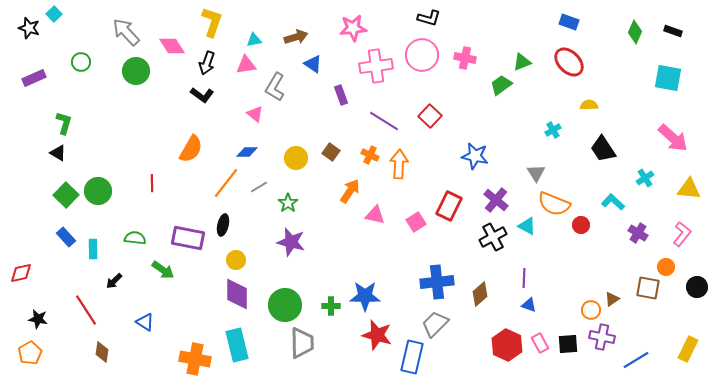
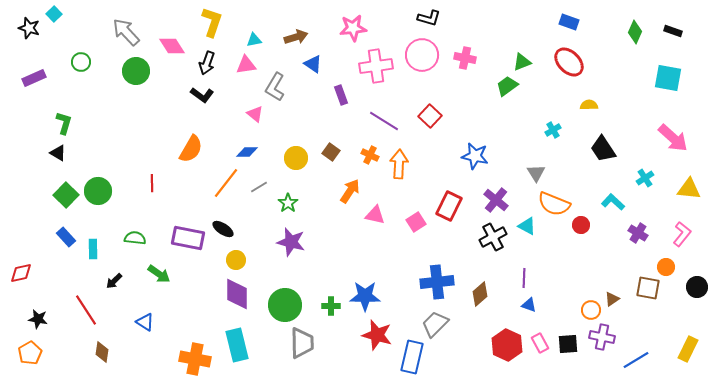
green trapezoid at (501, 85): moved 6 px right, 1 px down
black ellipse at (223, 225): moved 4 px down; rotated 70 degrees counterclockwise
green arrow at (163, 270): moved 4 px left, 4 px down
